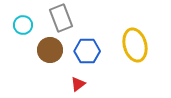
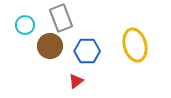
cyan circle: moved 2 px right
brown circle: moved 4 px up
red triangle: moved 2 px left, 3 px up
